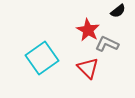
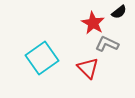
black semicircle: moved 1 px right, 1 px down
red star: moved 5 px right, 7 px up
